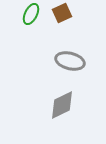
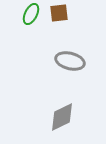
brown square: moved 3 px left; rotated 18 degrees clockwise
gray diamond: moved 12 px down
